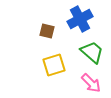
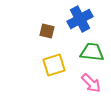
green trapezoid: rotated 35 degrees counterclockwise
